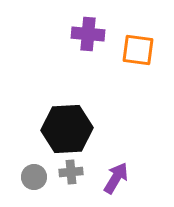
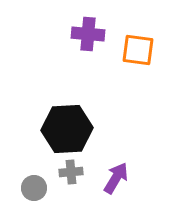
gray circle: moved 11 px down
